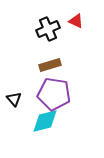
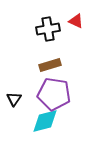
black cross: rotated 15 degrees clockwise
black triangle: rotated 14 degrees clockwise
